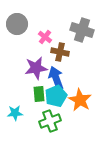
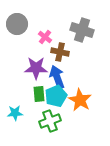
purple star: rotated 10 degrees clockwise
blue arrow: moved 1 px right, 1 px up
